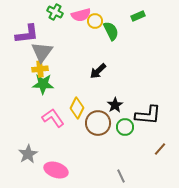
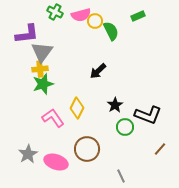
green star: rotated 20 degrees counterclockwise
black L-shape: rotated 16 degrees clockwise
brown circle: moved 11 px left, 26 px down
pink ellipse: moved 8 px up
